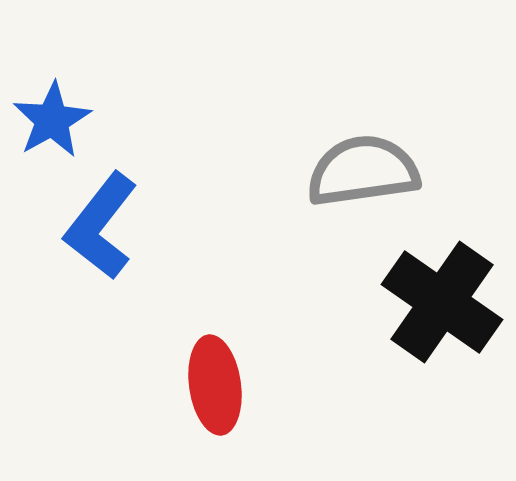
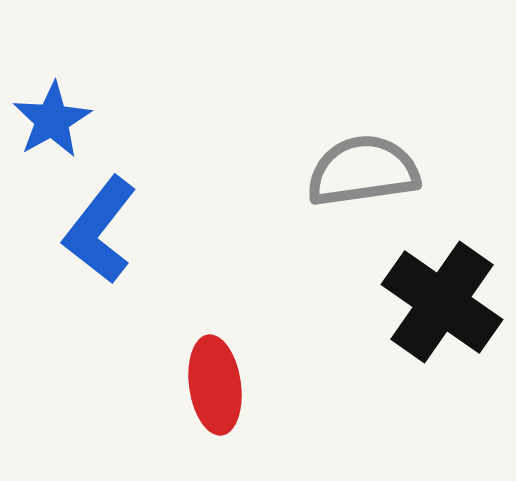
blue L-shape: moved 1 px left, 4 px down
